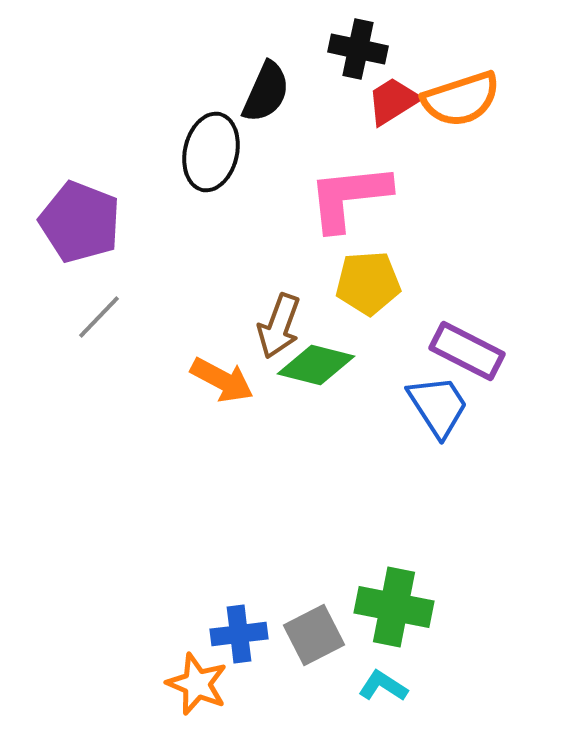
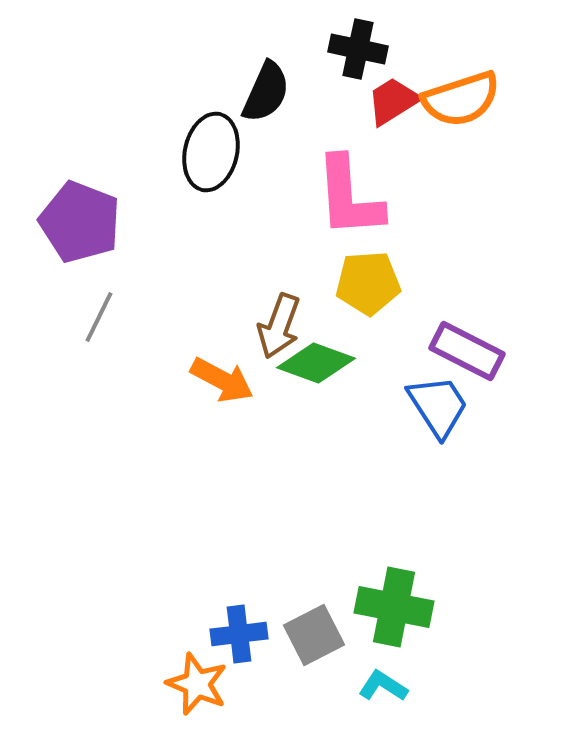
pink L-shape: rotated 88 degrees counterclockwise
gray line: rotated 18 degrees counterclockwise
green diamond: moved 2 px up; rotated 6 degrees clockwise
